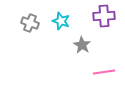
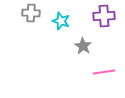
gray cross: moved 1 px right, 10 px up; rotated 18 degrees counterclockwise
gray star: moved 1 px right, 1 px down
